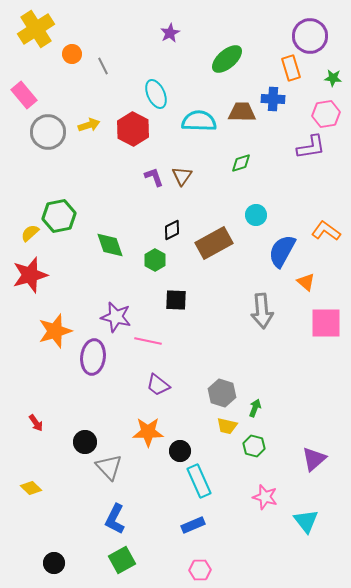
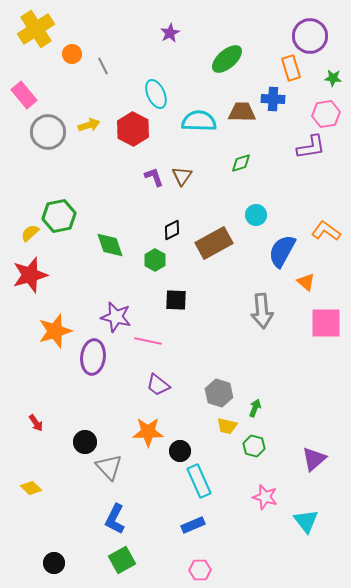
gray hexagon at (222, 393): moved 3 px left
